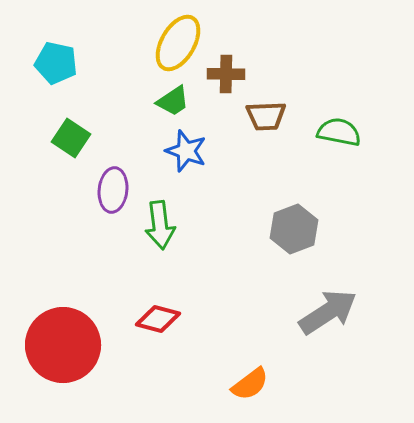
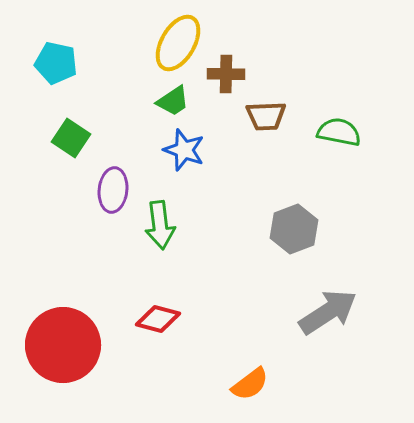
blue star: moved 2 px left, 1 px up
